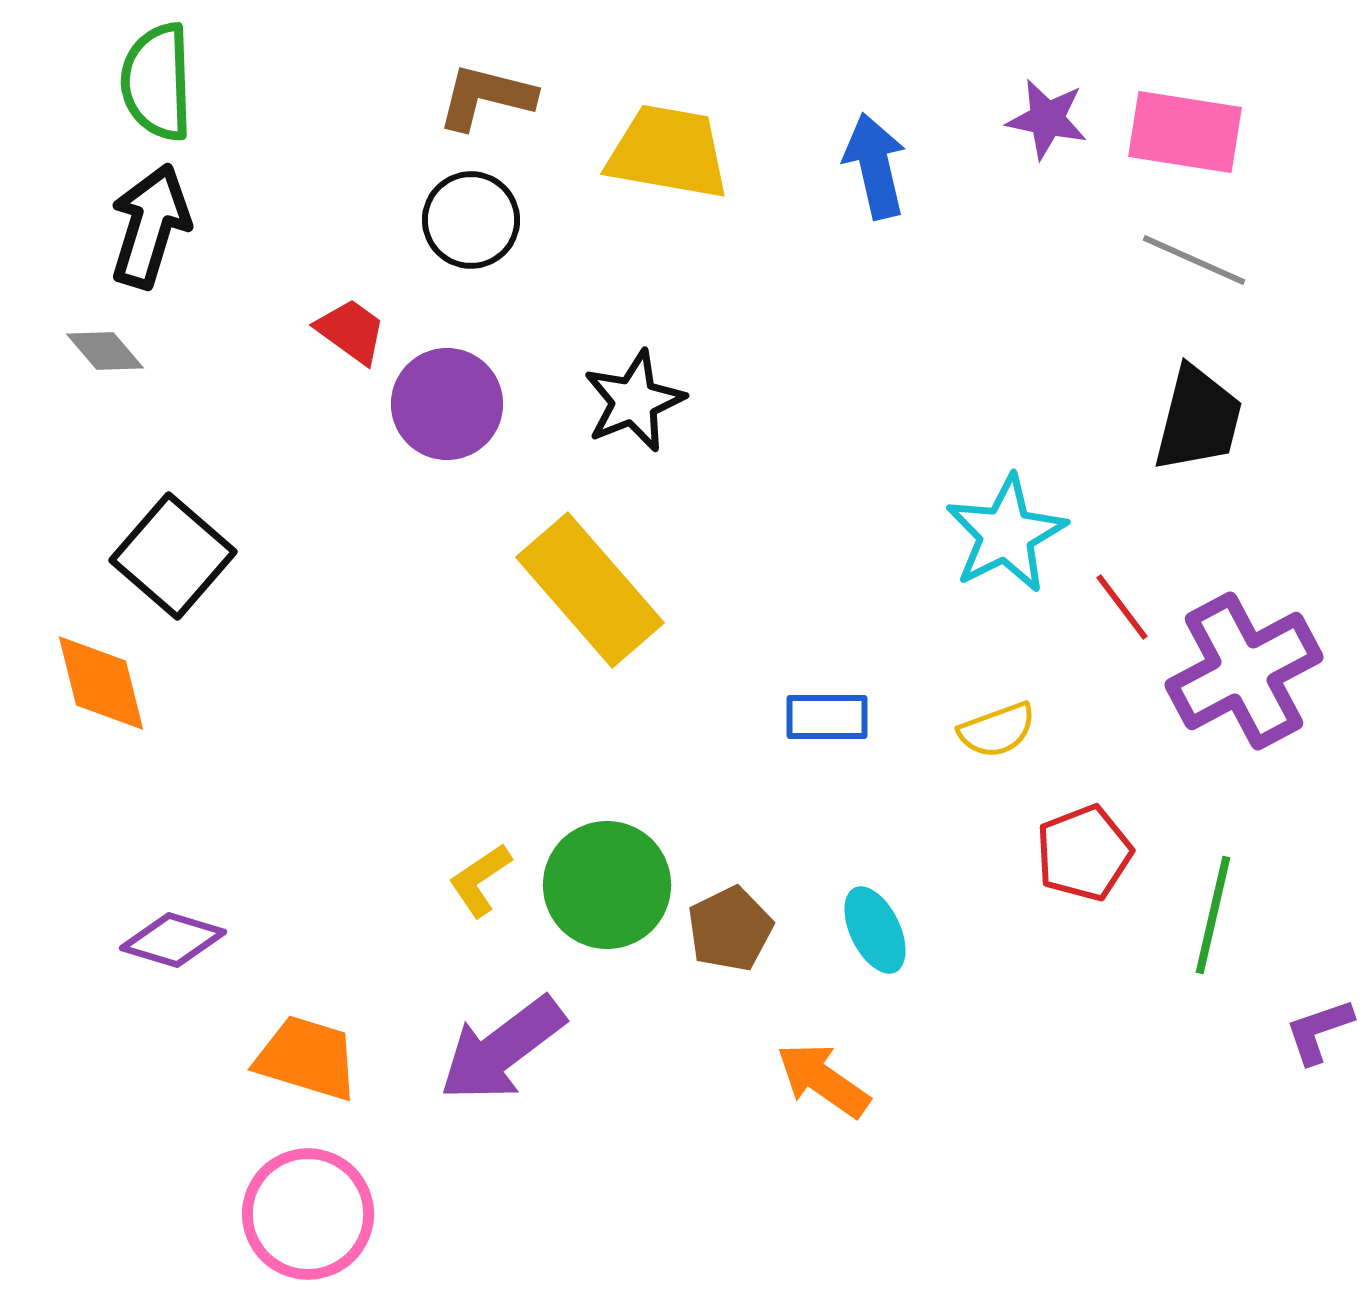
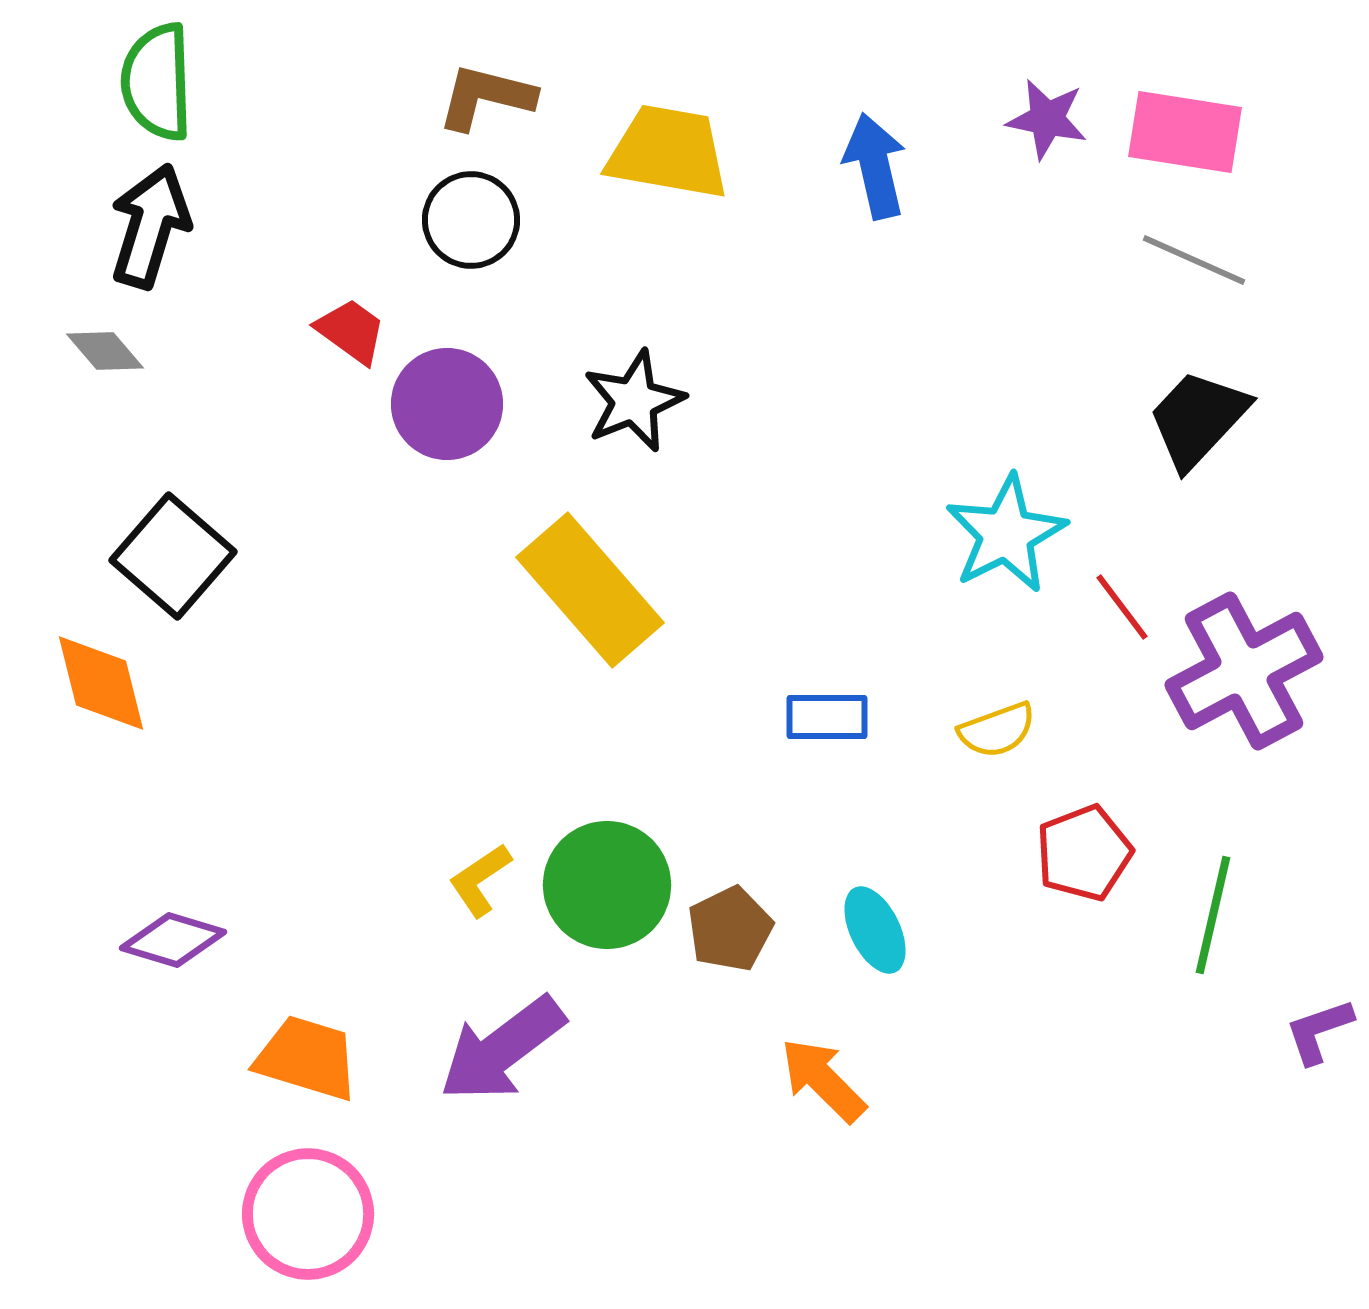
black trapezoid: rotated 151 degrees counterclockwise
orange arrow: rotated 10 degrees clockwise
